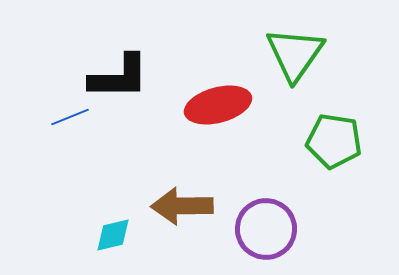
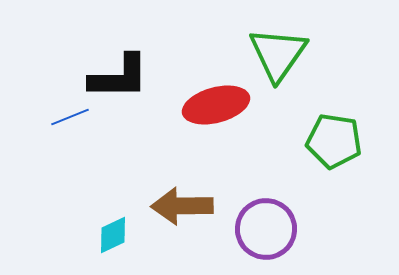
green triangle: moved 17 px left
red ellipse: moved 2 px left
cyan diamond: rotated 12 degrees counterclockwise
